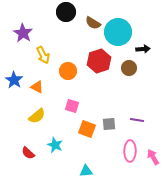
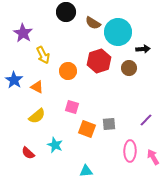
pink square: moved 1 px down
purple line: moved 9 px right; rotated 56 degrees counterclockwise
